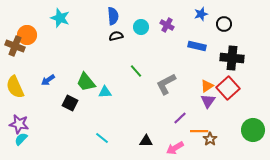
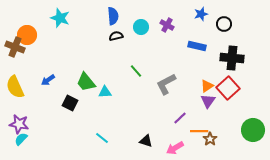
brown cross: moved 1 px down
black triangle: rotated 16 degrees clockwise
